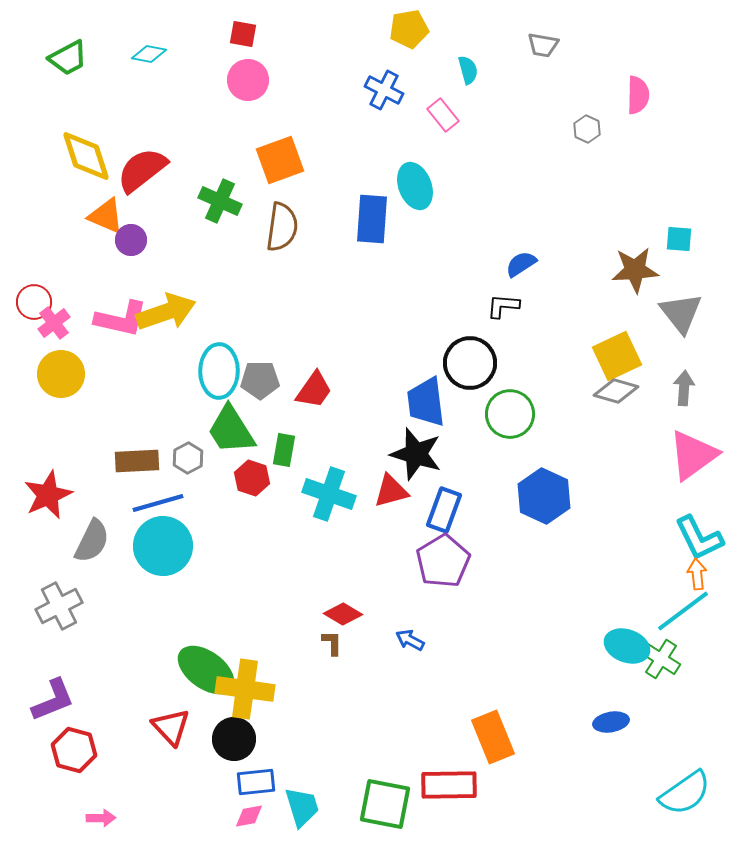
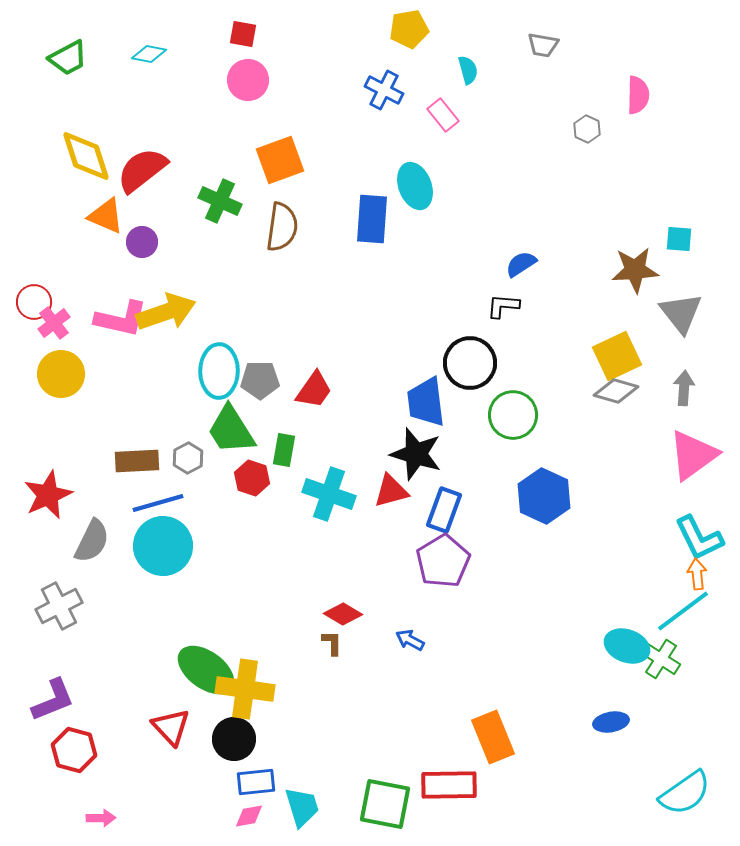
purple circle at (131, 240): moved 11 px right, 2 px down
green circle at (510, 414): moved 3 px right, 1 px down
